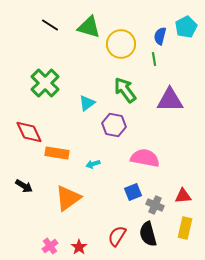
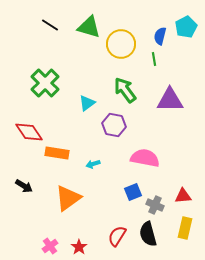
red diamond: rotated 8 degrees counterclockwise
